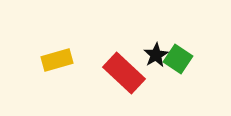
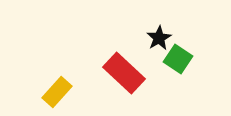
black star: moved 3 px right, 17 px up
yellow rectangle: moved 32 px down; rotated 32 degrees counterclockwise
